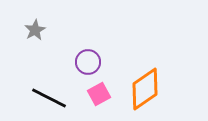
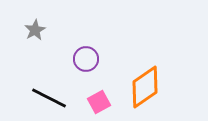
purple circle: moved 2 px left, 3 px up
orange diamond: moved 2 px up
pink square: moved 8 px down
